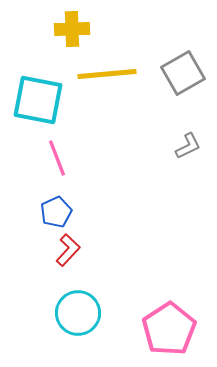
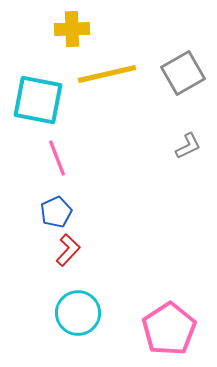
yellow line: rotated 8 degrees counterclockwise
